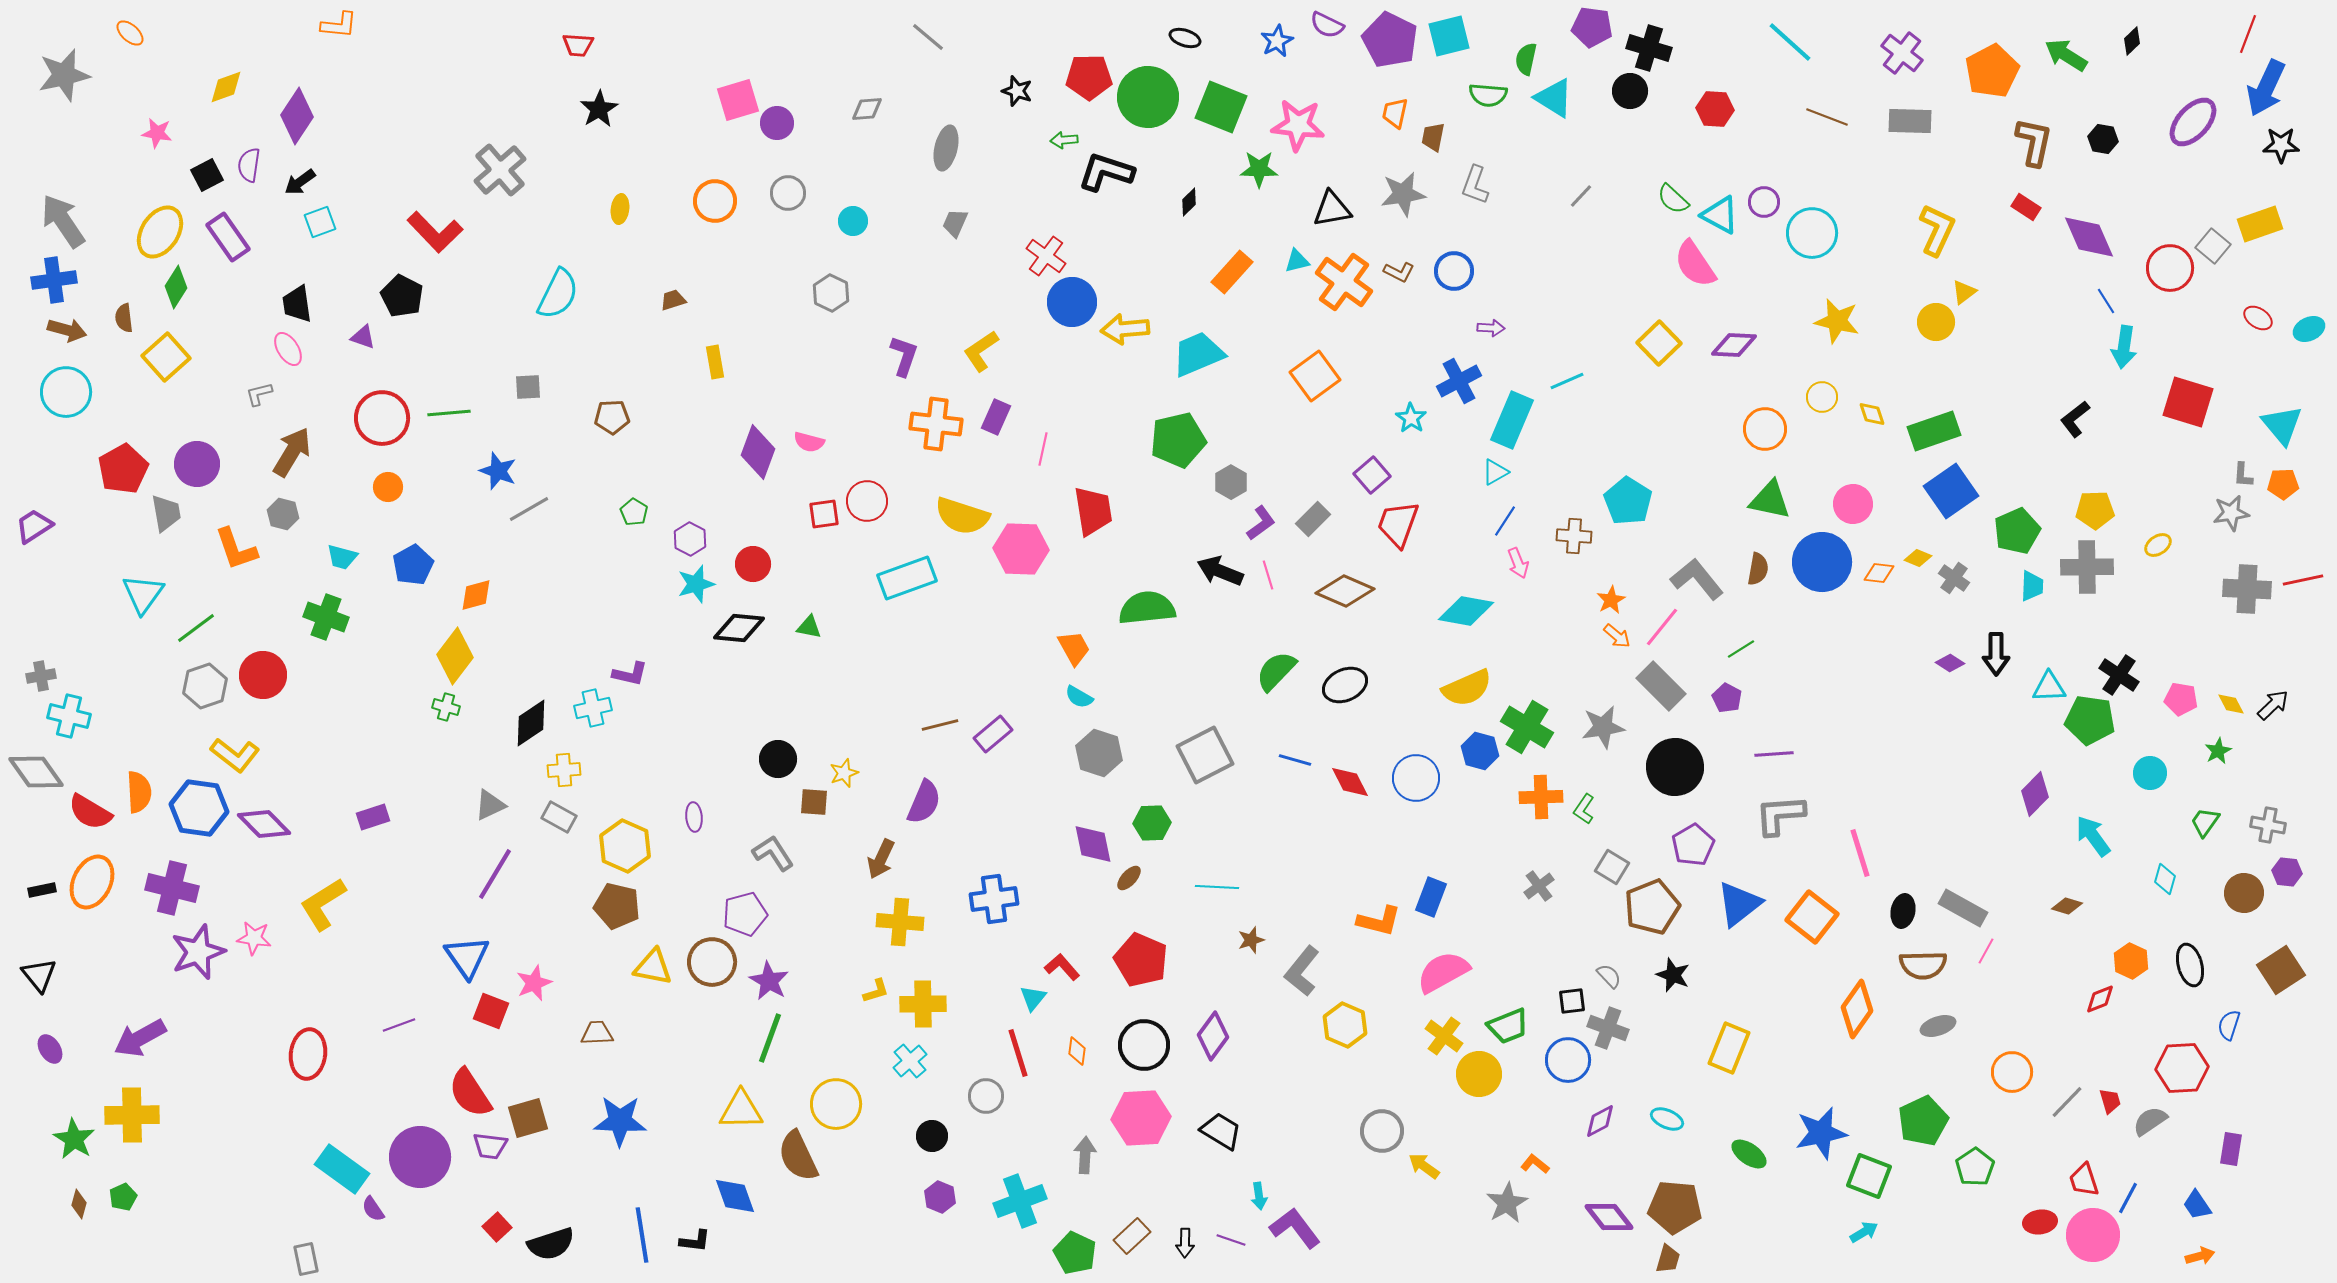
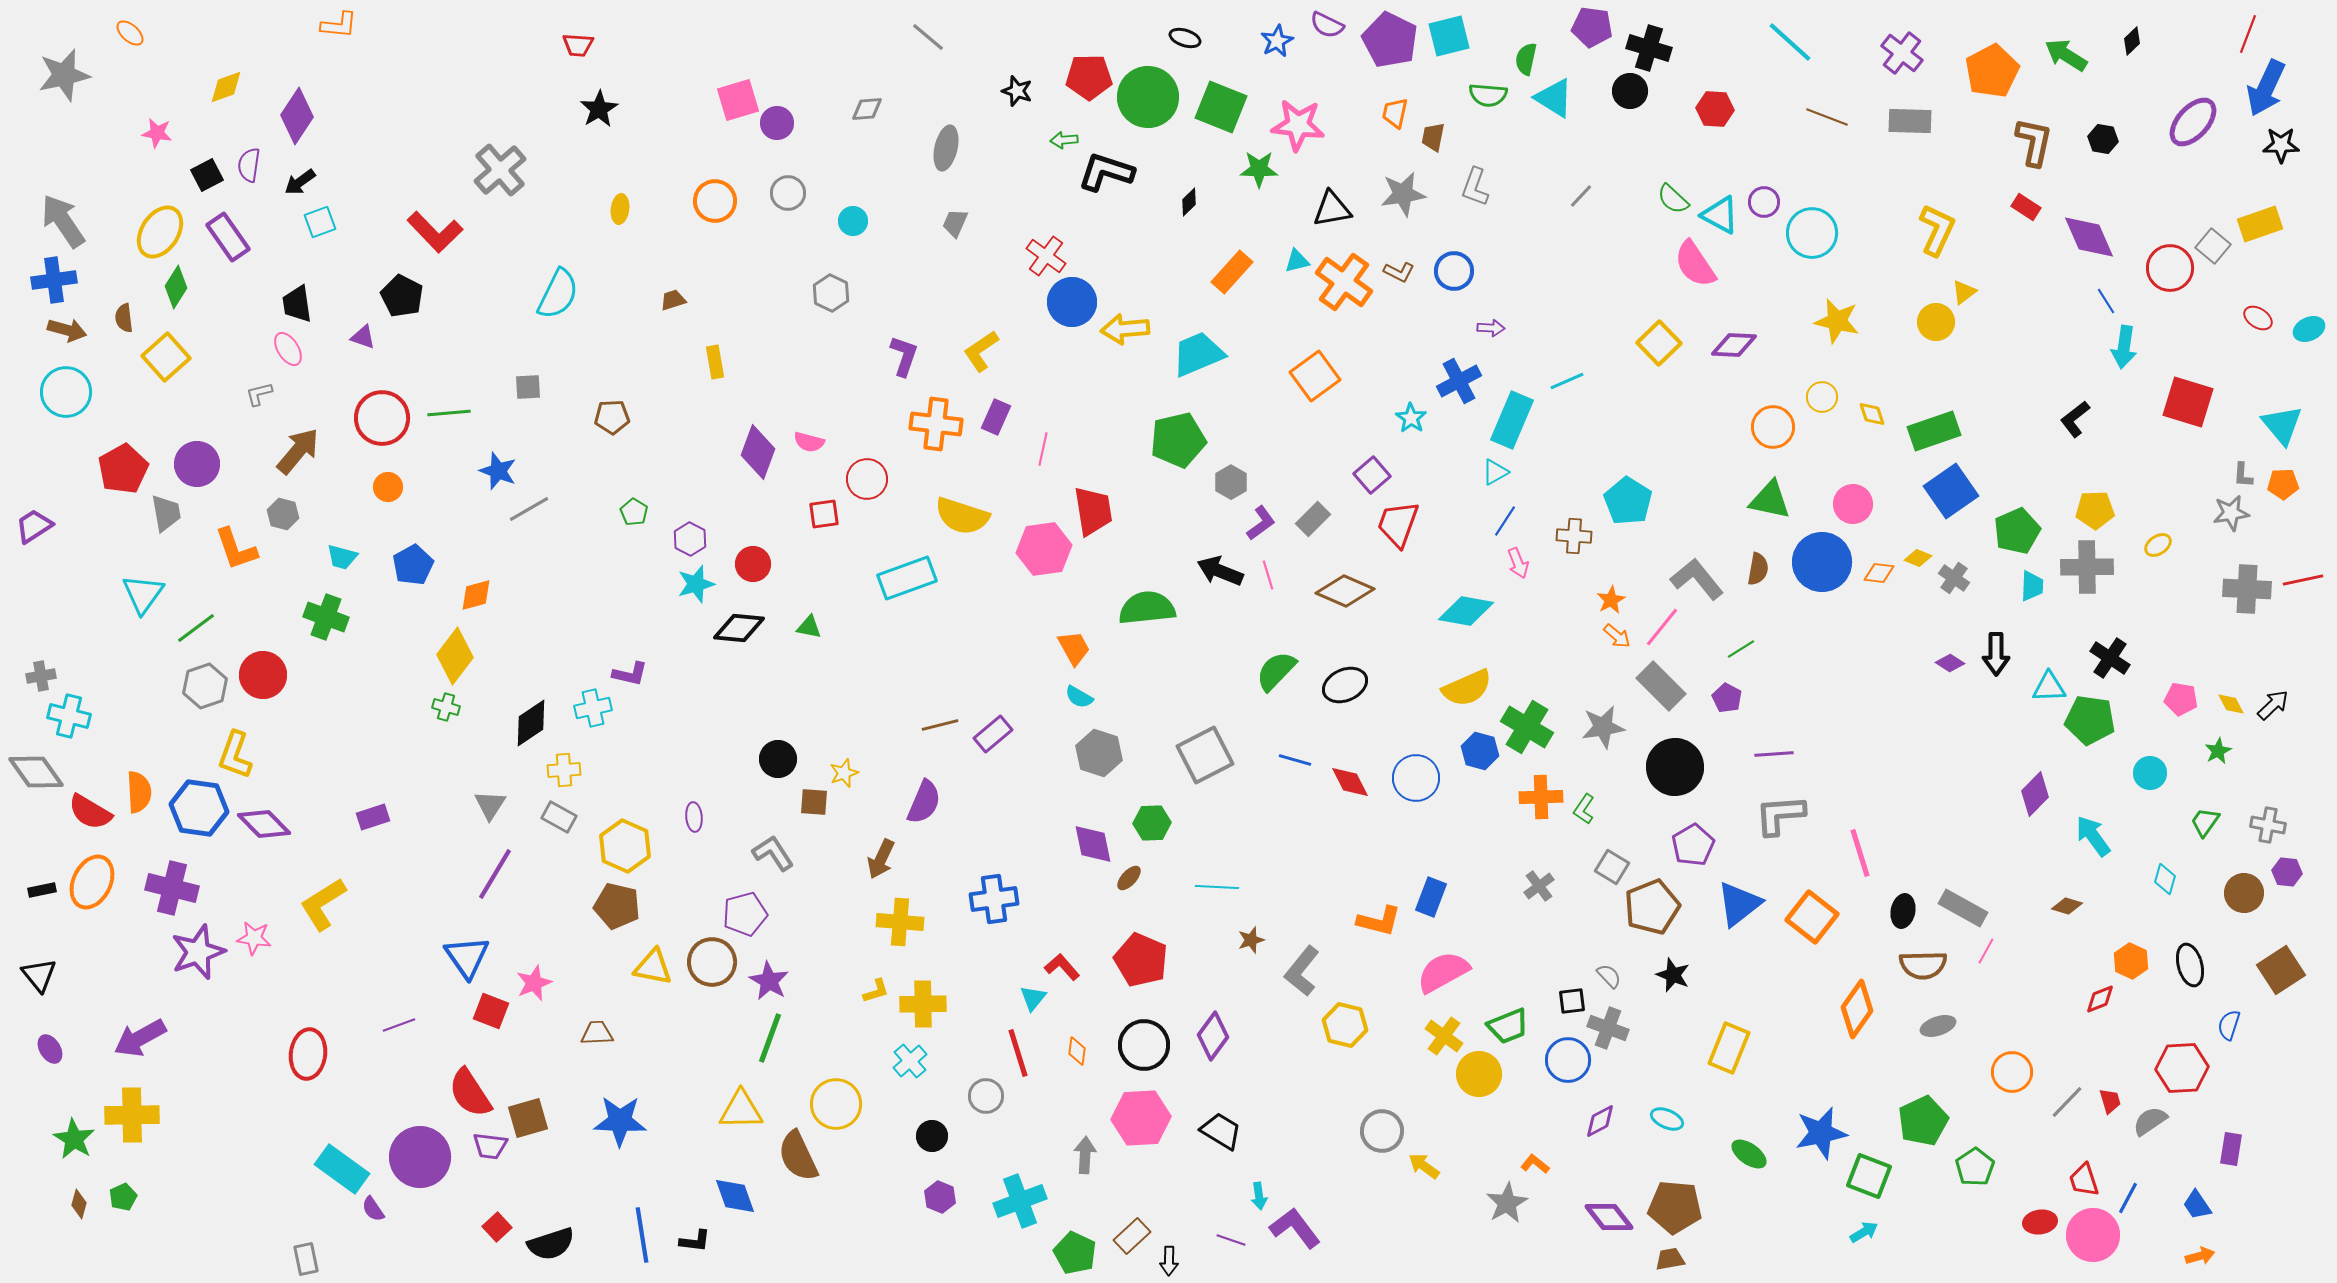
gray L-shape at (1475, 185): moved 2 px down
orange circle at (1765, 429): moved 8 px right, 2 px up
brown arrow at (292, 452): moved 6 px right, 1 px up; rotated 9 degrees clockwise
red circle at (867, 501): moved 22 px up
pink hexagon at (1021, 549): moved 23 px right; rotated 10 degrees counterclockwise
black cross at (2119, 675): moved 9 px left, 17 px up
yellow L-shape at (235, 755): rotated 72 degrees clockwise
gray triangle at (490, 805): rotated 32 degrees counterclockwise
yellow hexagon at (1345, 1025): rotated 9 degrees counterclockwise
black arrow at (1185, 1243): moved 16 px left, 18 px down
brown trapezoid at (1668, 1259): moved 2 px right; rotated 116 degrees counterclockwise
